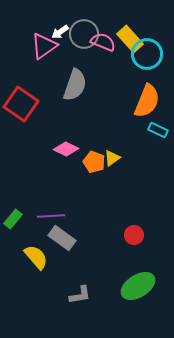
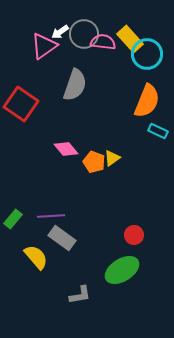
pink semicircle: rotated 15 degrees counterclockwise
cyan rectangle: moved 1 px down
pink diamond: rotated 25 degrees clockwise
green ellipse: moved 16 px left, 16 px up
